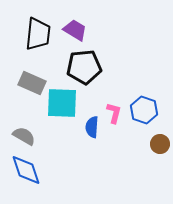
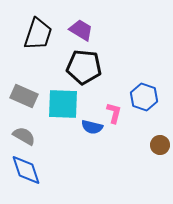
purple trapezoid: moved 6 px right
black trapezoid: rotated 12 degrees clockwise
black pentagon: rotated 12 degrees clockwise
gray rectangle: moved 8 px left, 13 px down
cyan square: moved 1 px right, 1 px down
blue hexagon: moved 13 px up
blue semicircle: rotated 80 degrees counterclockwise
brown circle: moved 1 px down
